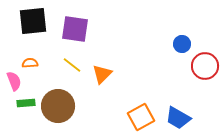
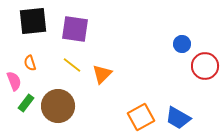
orange semicircle: rotated 105 degrees counterclockwise
green rectangle: rotated 48 degrees counterclockwise
